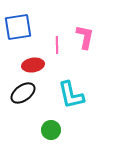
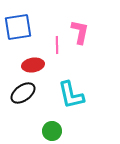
pink L-shape: moved 5 px left, 5 px up
green circle: moved 1 px right, 1 px down
